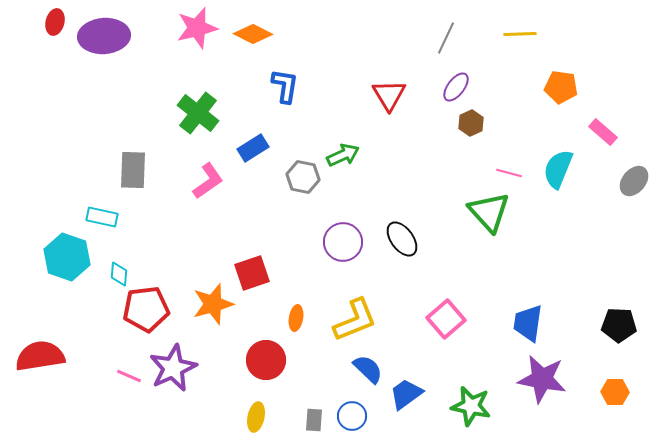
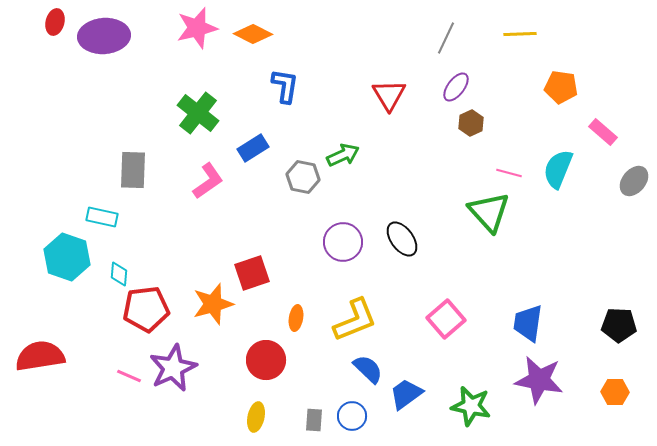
purple star at (542, 379): moved 3 px left, 1 px down
